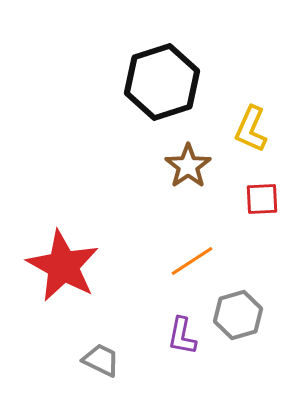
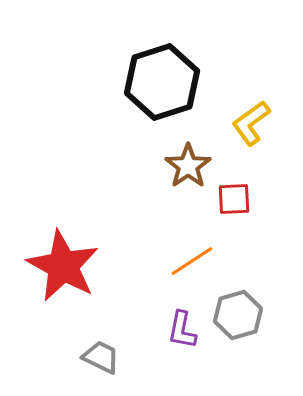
yellow L-shape: moved 6 px up; rotated 30 degrees clockwise
red square: moved 28 px left
purple L-shape: moved 6 px up
gray trapezoid: moved 3 px up
